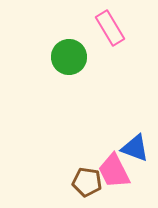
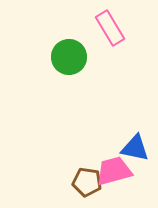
blue triangle: rotated 8 degrees counterclockwise
pink trapezoid: rotated 102 degrees clockwise
